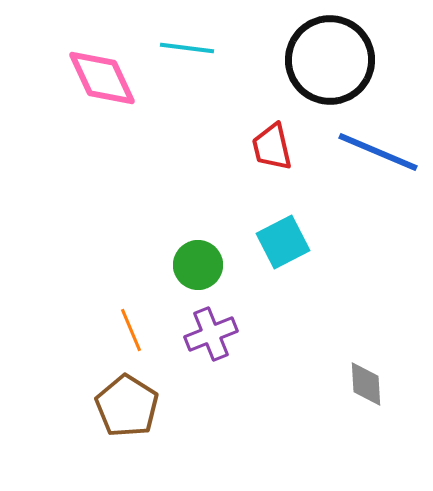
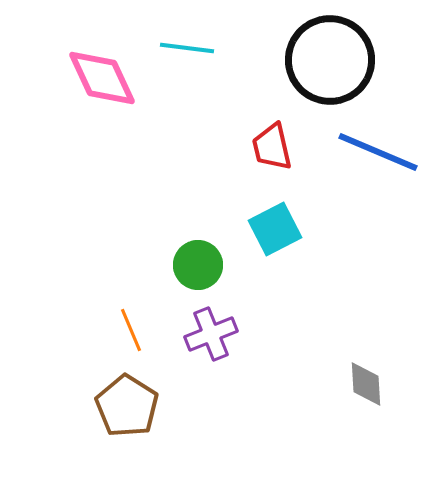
cyan square: moved 8 px left, 13 px up
